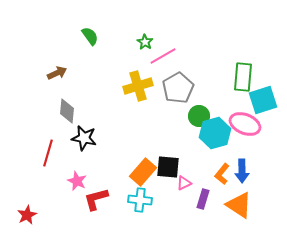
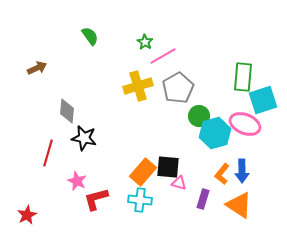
brown arrow: moved 20 px left, 5 px up
pink triangle: moved 5 px left; rotated 42 degrees clockwise
